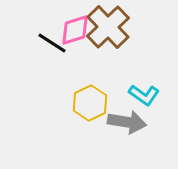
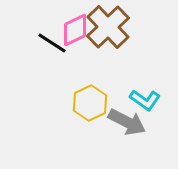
pink diamond: rotated 8 degrees counterclockwise
cyan L-shape: moved 1 px right, 5 px down
gray arrow: rotated 18 degrees clockwise
